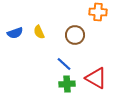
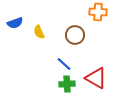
blue semicircle: moved 10 px up
